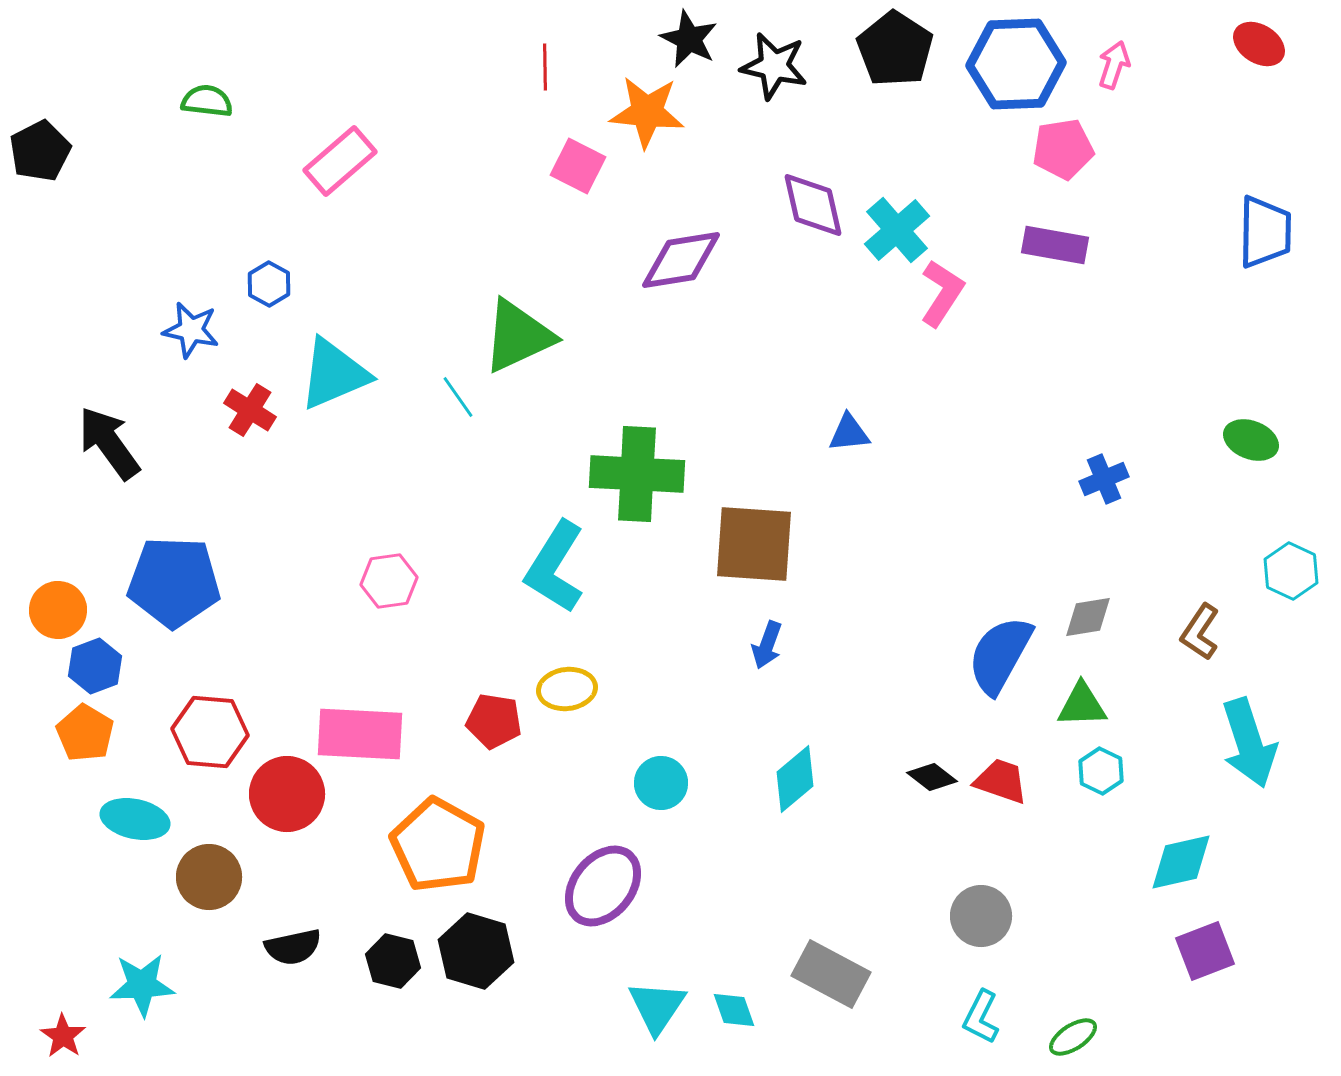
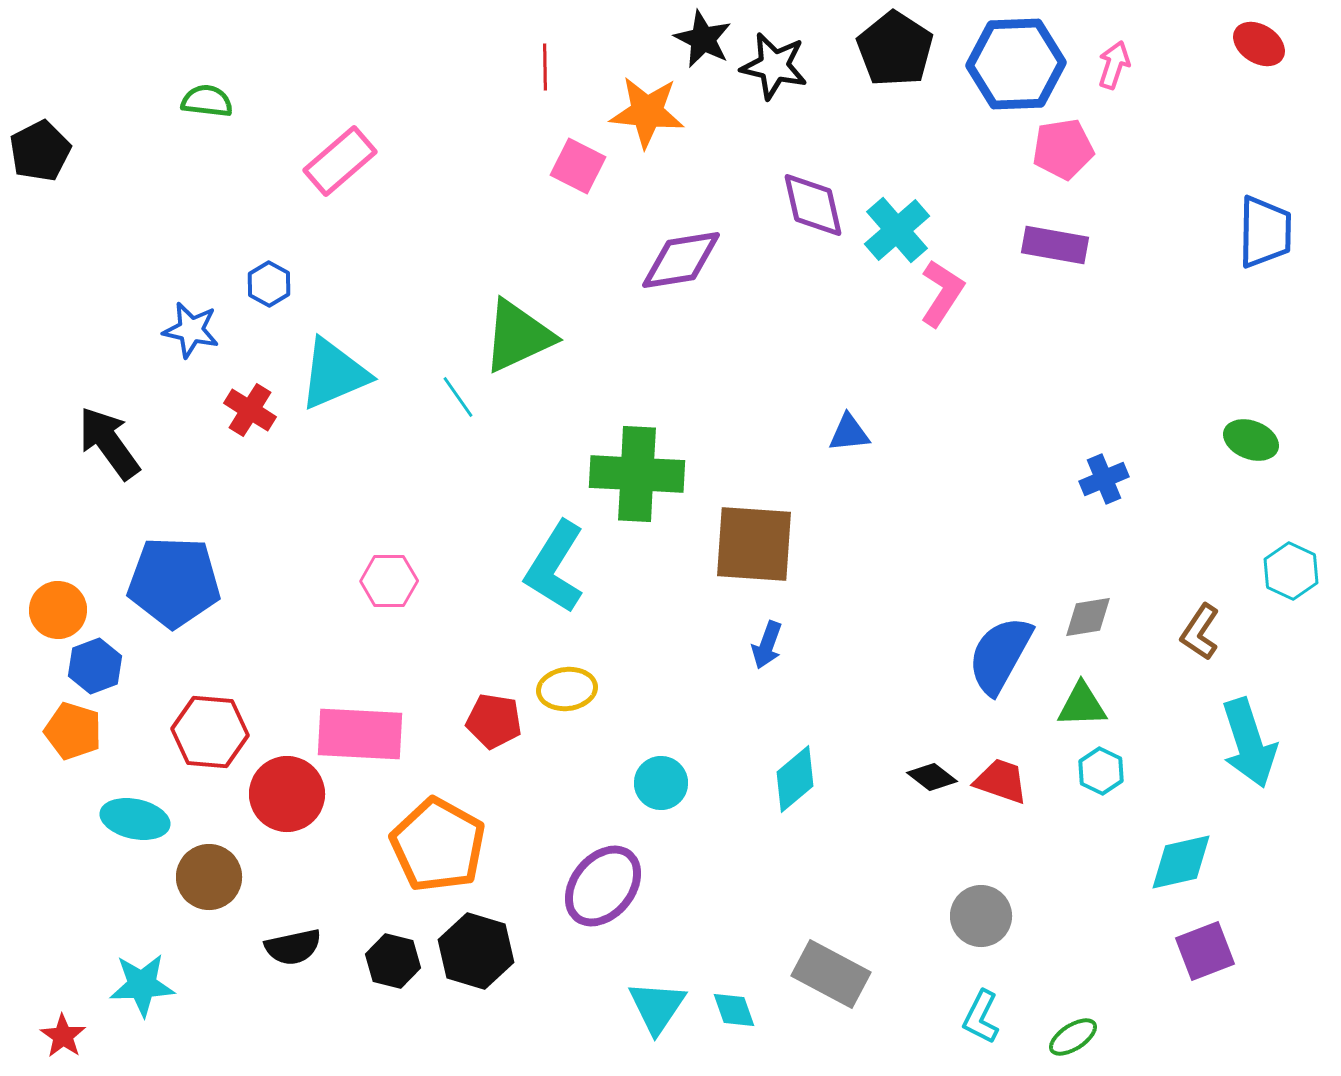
black star at (689, 39): moved 14 px right
pink hexagon at (389, 581): rotated 8 degrees clockwise
orange pentagon at (85, 733): moved 12 px left, 2 px up; rotated 14 degrees counterclockwise
